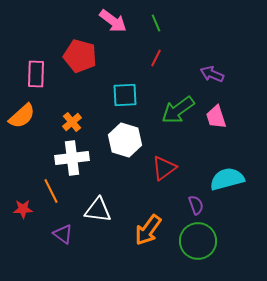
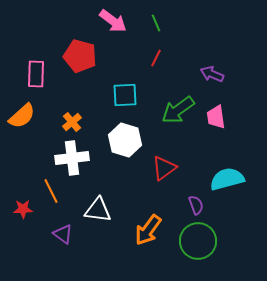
pink trapezoid: rotated 10 degrees clockwise
